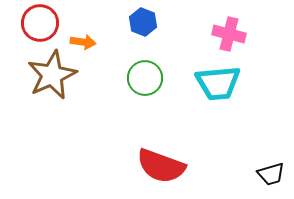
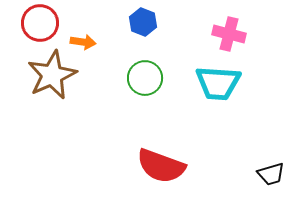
cyan trapezoid: rotated 9 degrees clockwise
